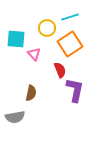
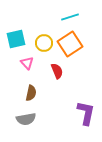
yellow circle: moved 3 px left, 15 px down
cyan square: rotated 18 degrees counterclockwise
pink triangle: moved 7 px left, 9 px down
red semicircle: moved 3 px left, 1 px down
purple L-shape: moved 11 px right, 23 px down
gray semicircle: moved 11 px right, 2 px down
